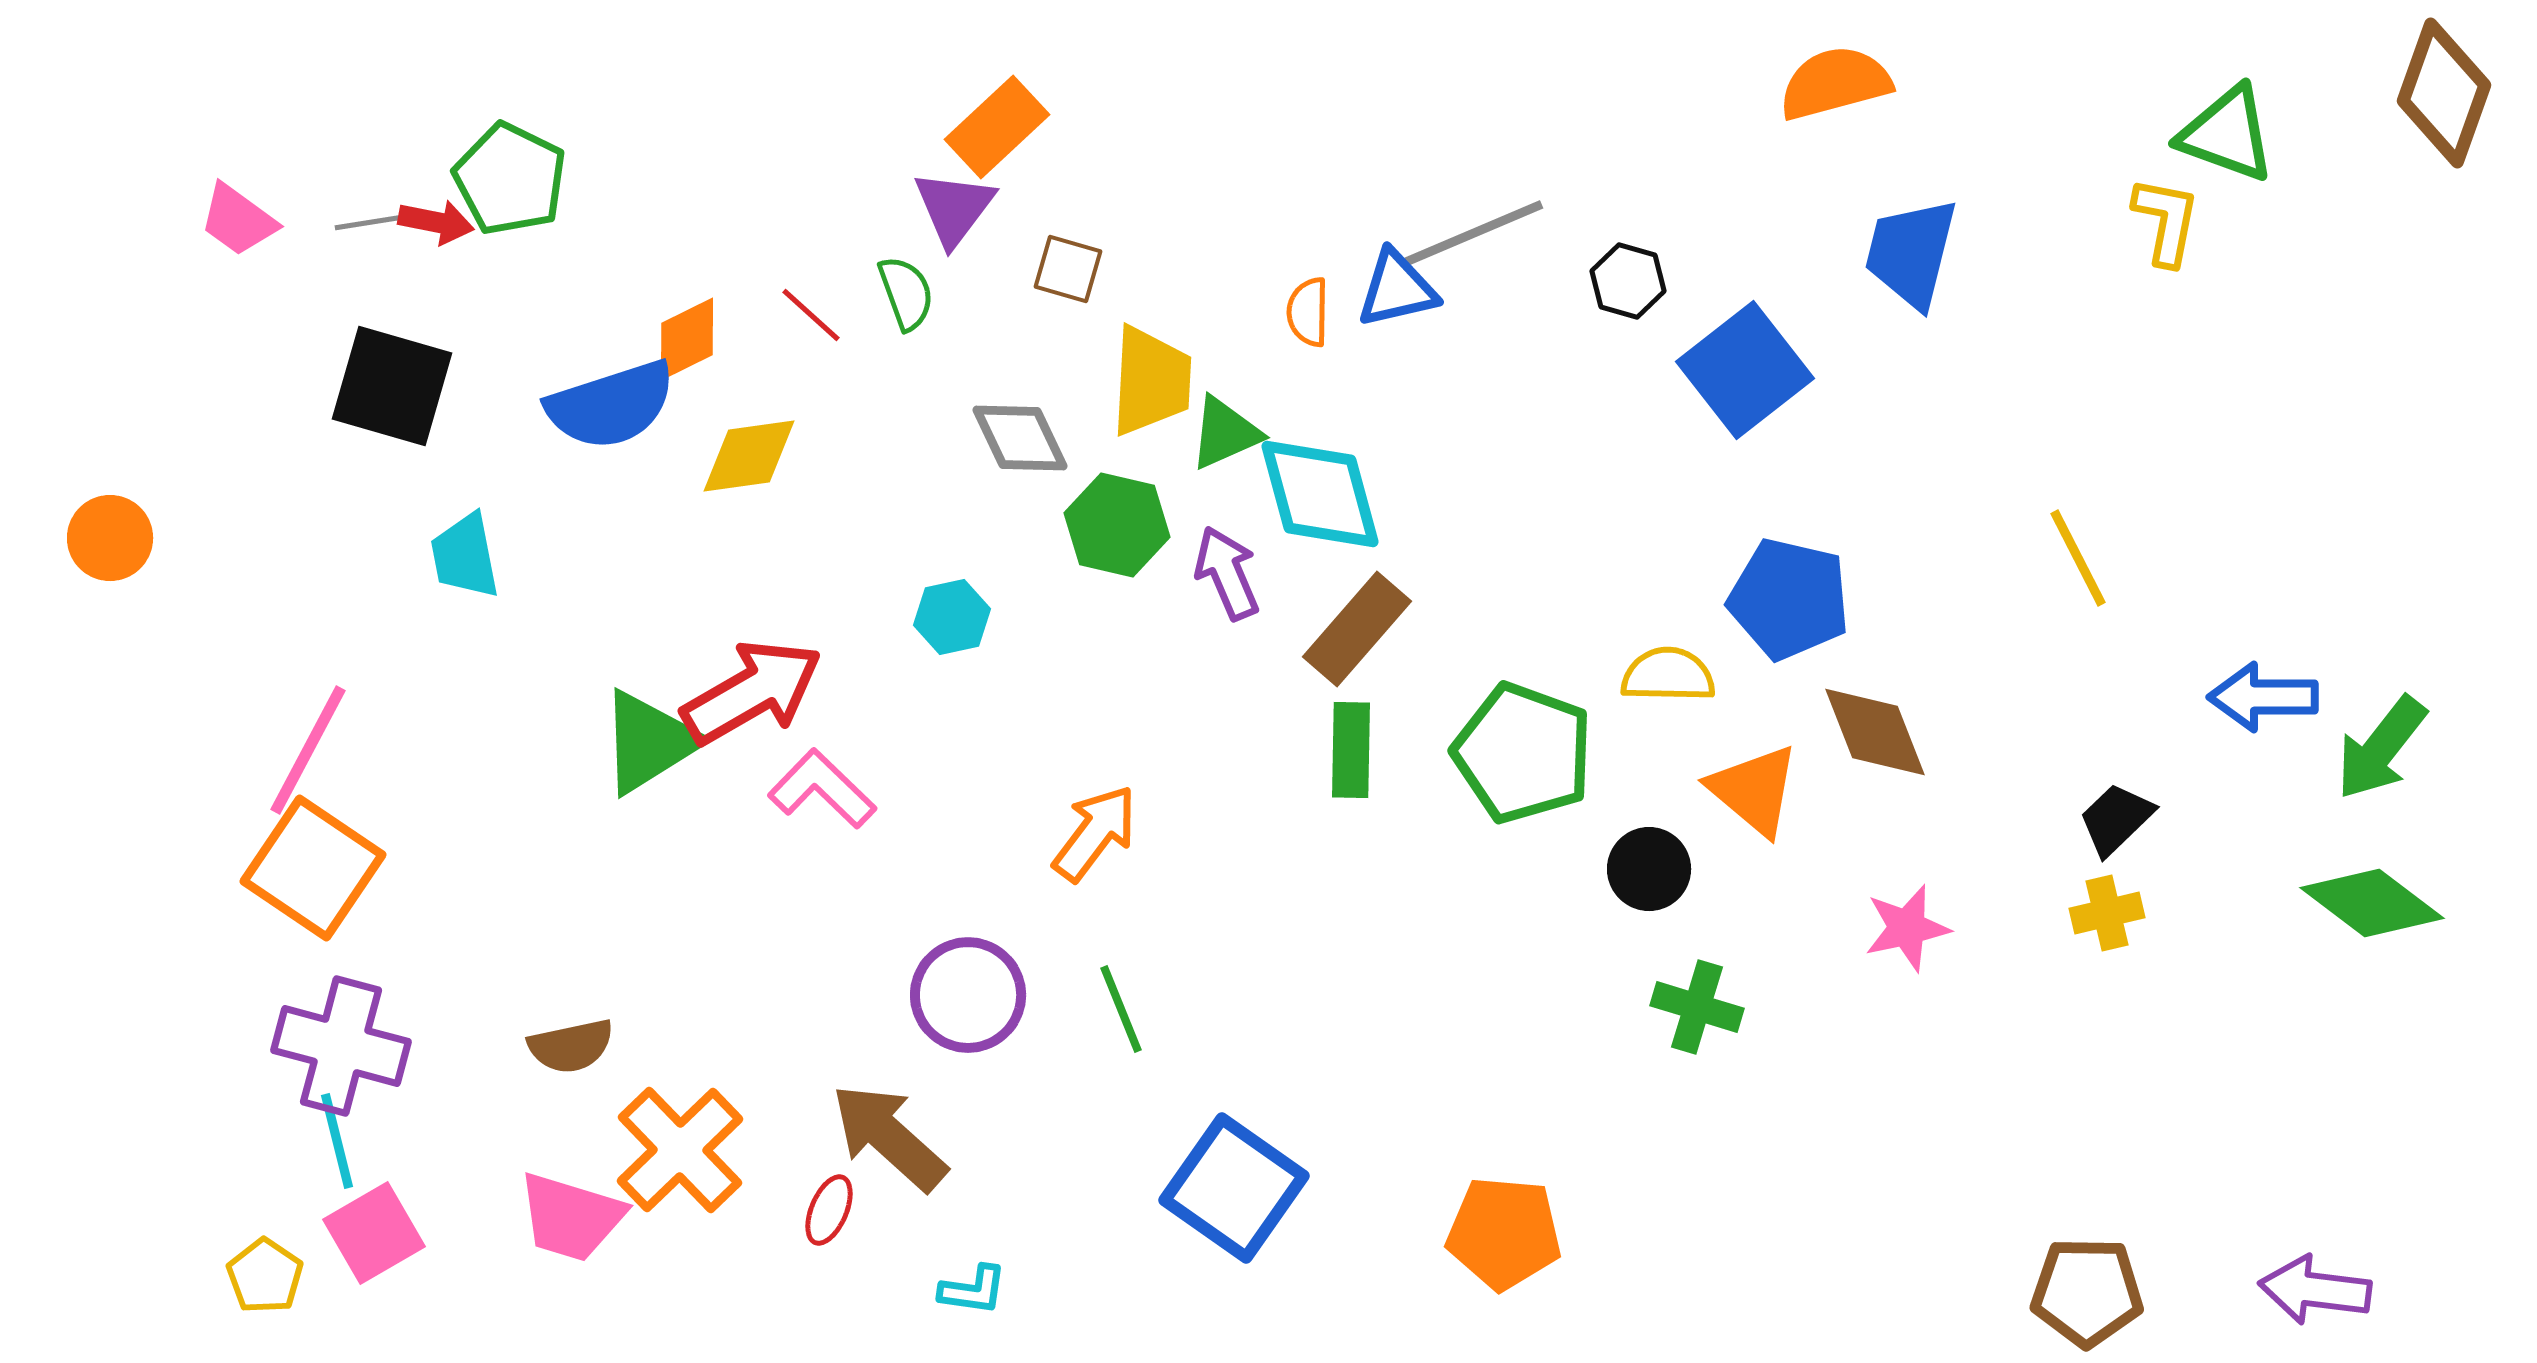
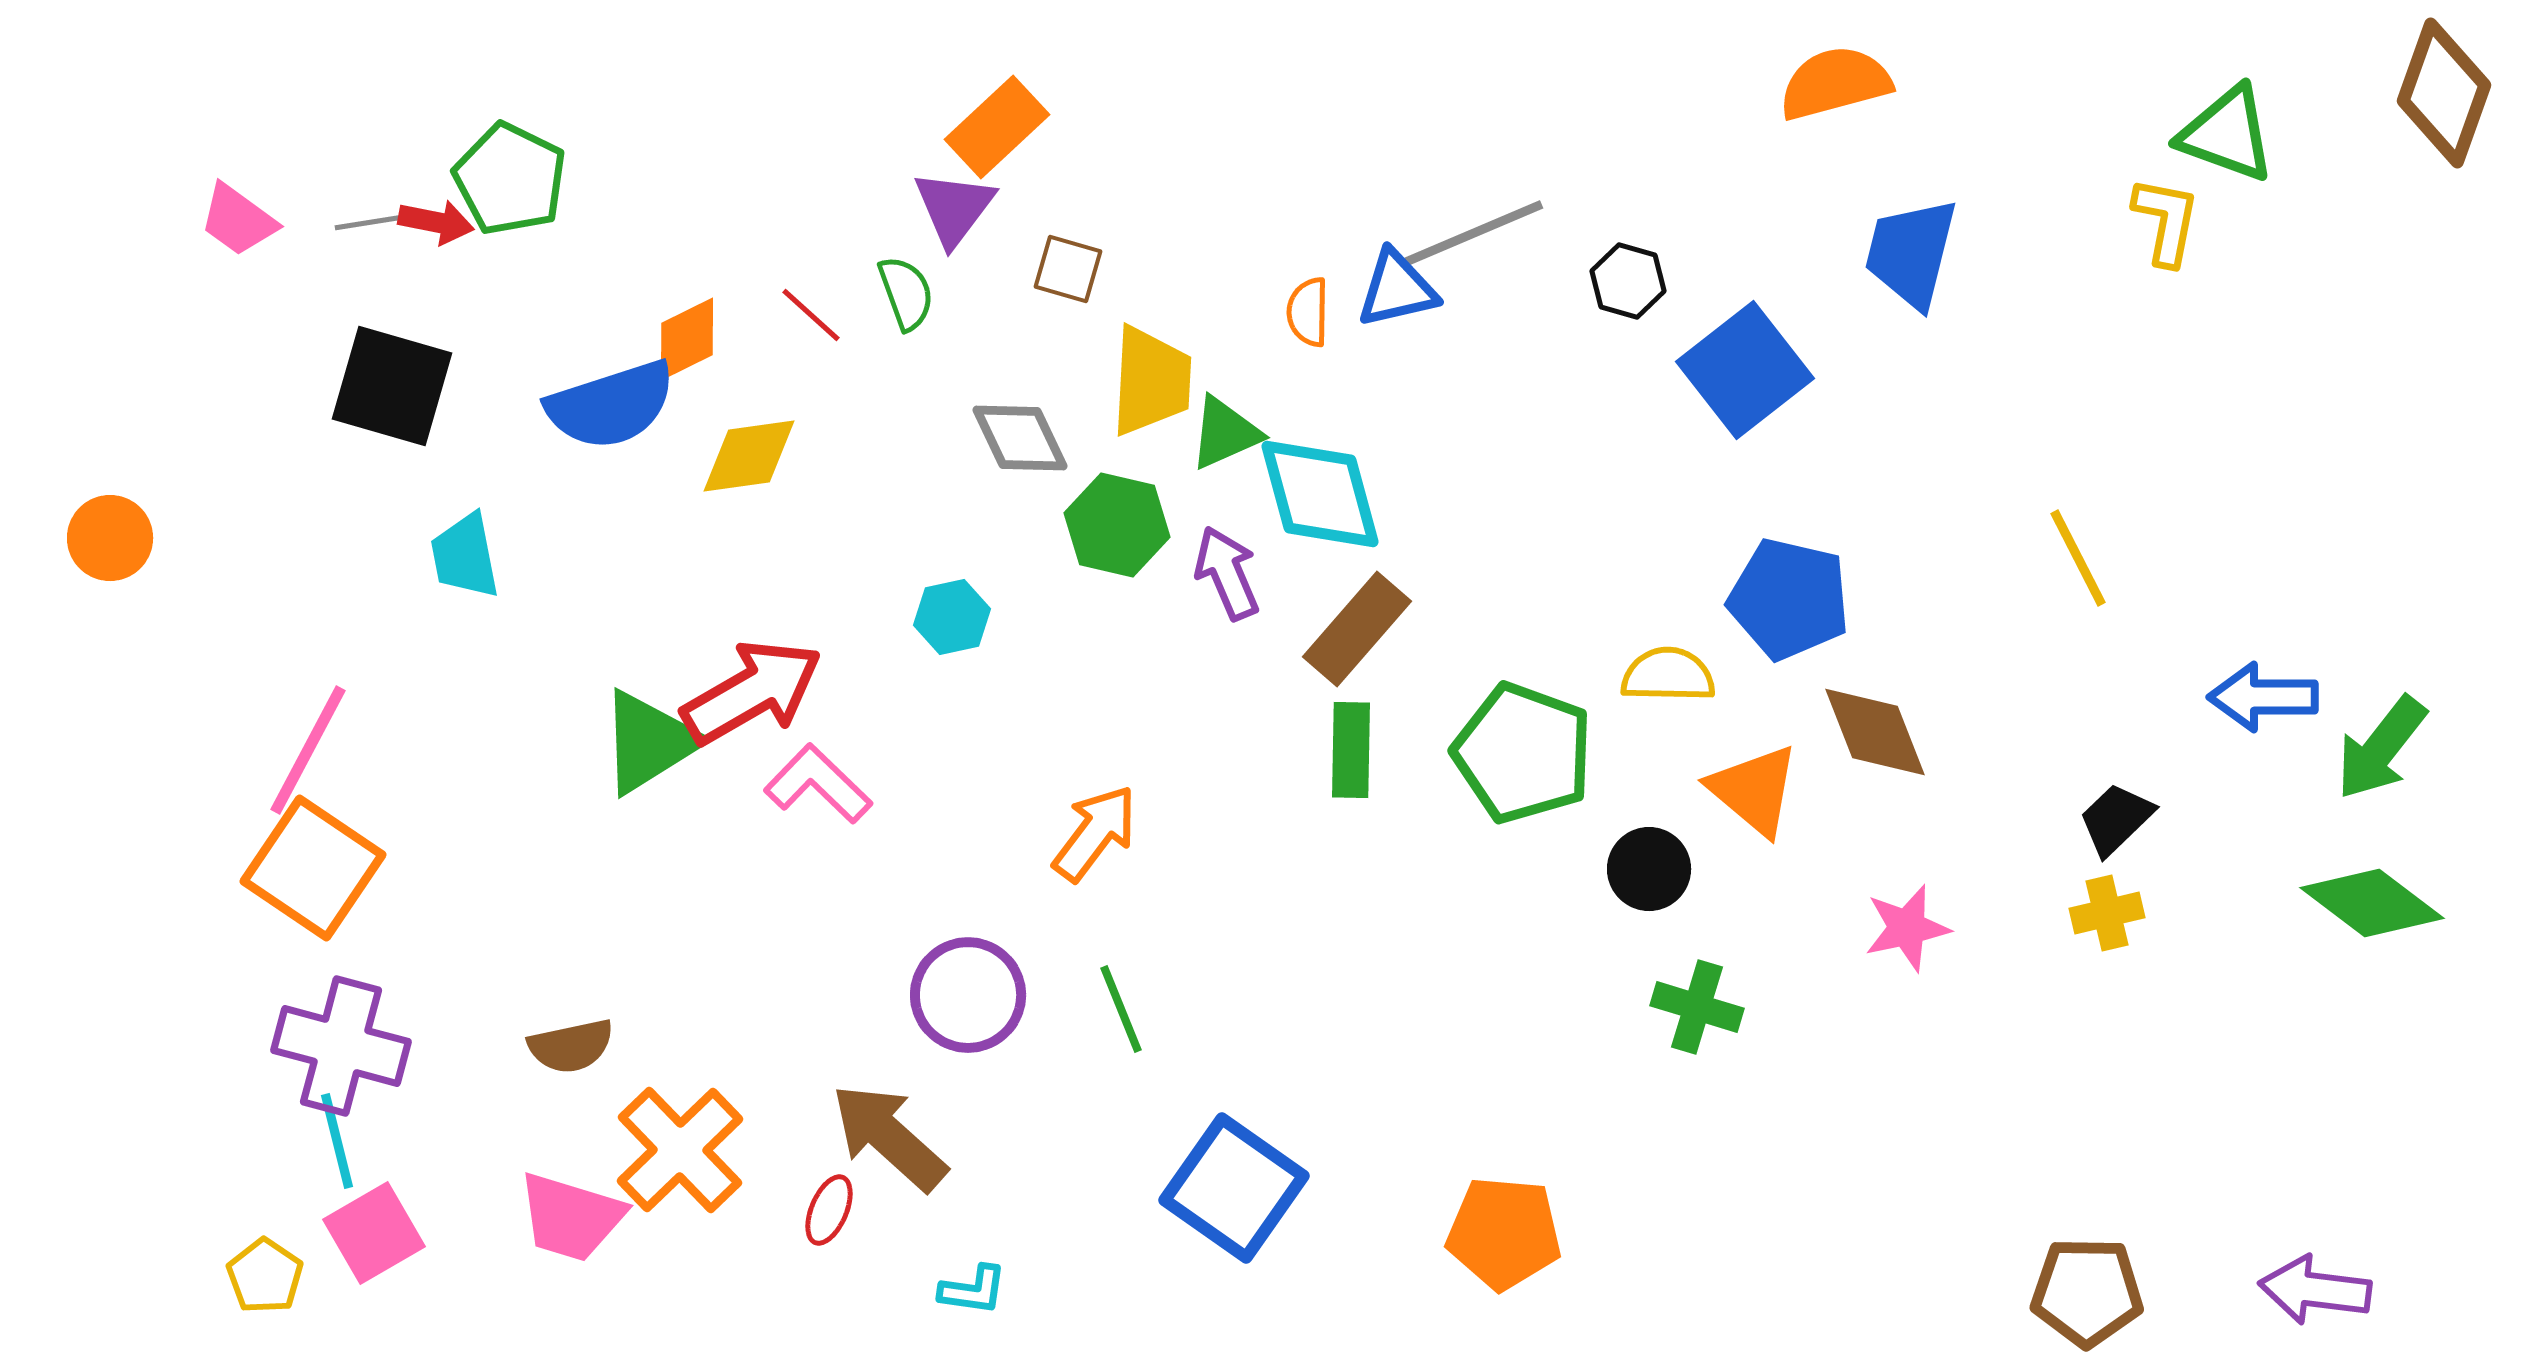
pink L-shape at (822, 789): moved 4 px left, 5 px up
